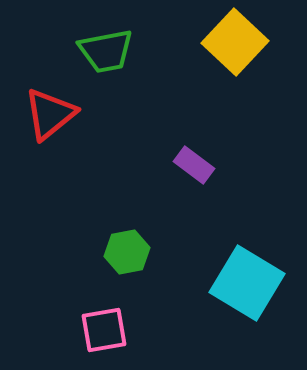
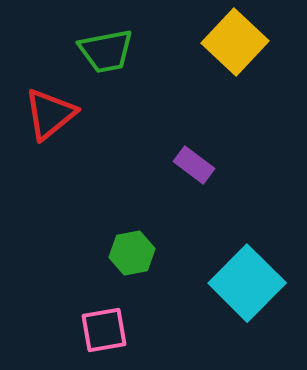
green hexagon: moved 5 px right, 1 px down
cyan square: rotated 14 degrees clockwise
